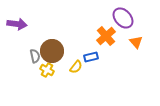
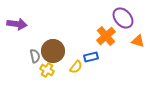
orange triangle: moved 2 px right, 1 px up; rotated 32 degrees counterclockwise
brown circle: moved 1 px right
